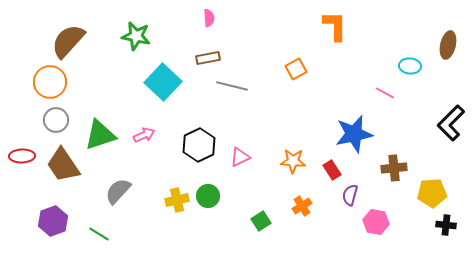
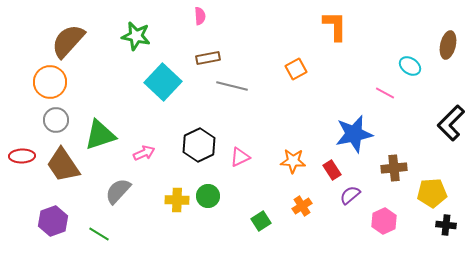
pink semicircle: moved 9 px left, 2 px up
cyan ellipse: rotated 30 degrees clockwise
pink arrow: moved 18 px down
purple semicircle: rotated 35 degrees clockwise
yellow cross: rotated 15 degrees clockwise
pink hexagon: moved 8 px right, 1 px up; rotated 25 degrees clockwise
